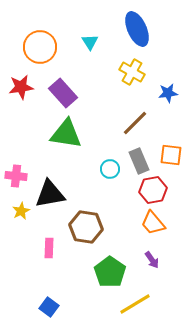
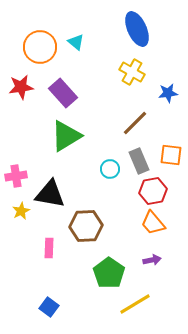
cyan triangle: moved 14 px left; rotated 18 degrees counterclockwise
green triangle: moved 2 px down; rotated 40 degrees counterclockwise
pink cross: rotated 15 degrees counterclockwise
red hexagon: moved 1 px down
black triangle: rotated 20 degrees clockwise
brown hexagon: moved 1 px up; rotated 12 degrees counterclockwise
purple arrow: rotated 66 degrees counterclockwise
green pentagon: moved 1 px left, 1 px down
